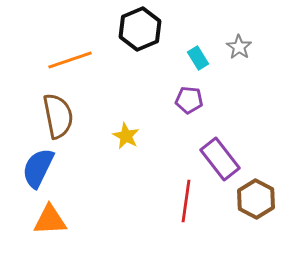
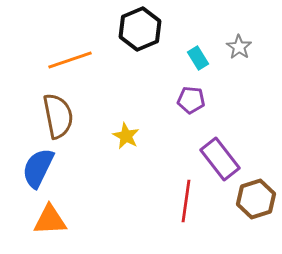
purple pentagon: moved 2 px right
brown hexagon: rotated 15 degrees clockwise
